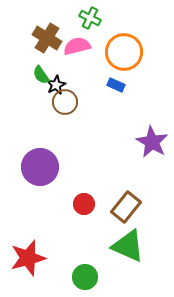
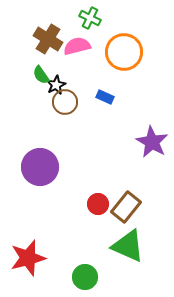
brown cross: moved 1 px right, 1 px down
blue rectangle: moved 11 px left, 12 px down
red circle: moved 14 px right
